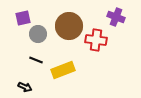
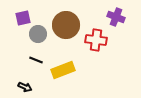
brown circle: moved 3 px left, 1 px up
